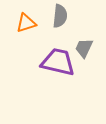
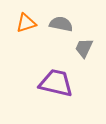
gray semicircle: moved 1 px right, 8 px down; rotated 85 degrees counterclockwise
purple trapezoid: moved 2 px left, 21 px down
